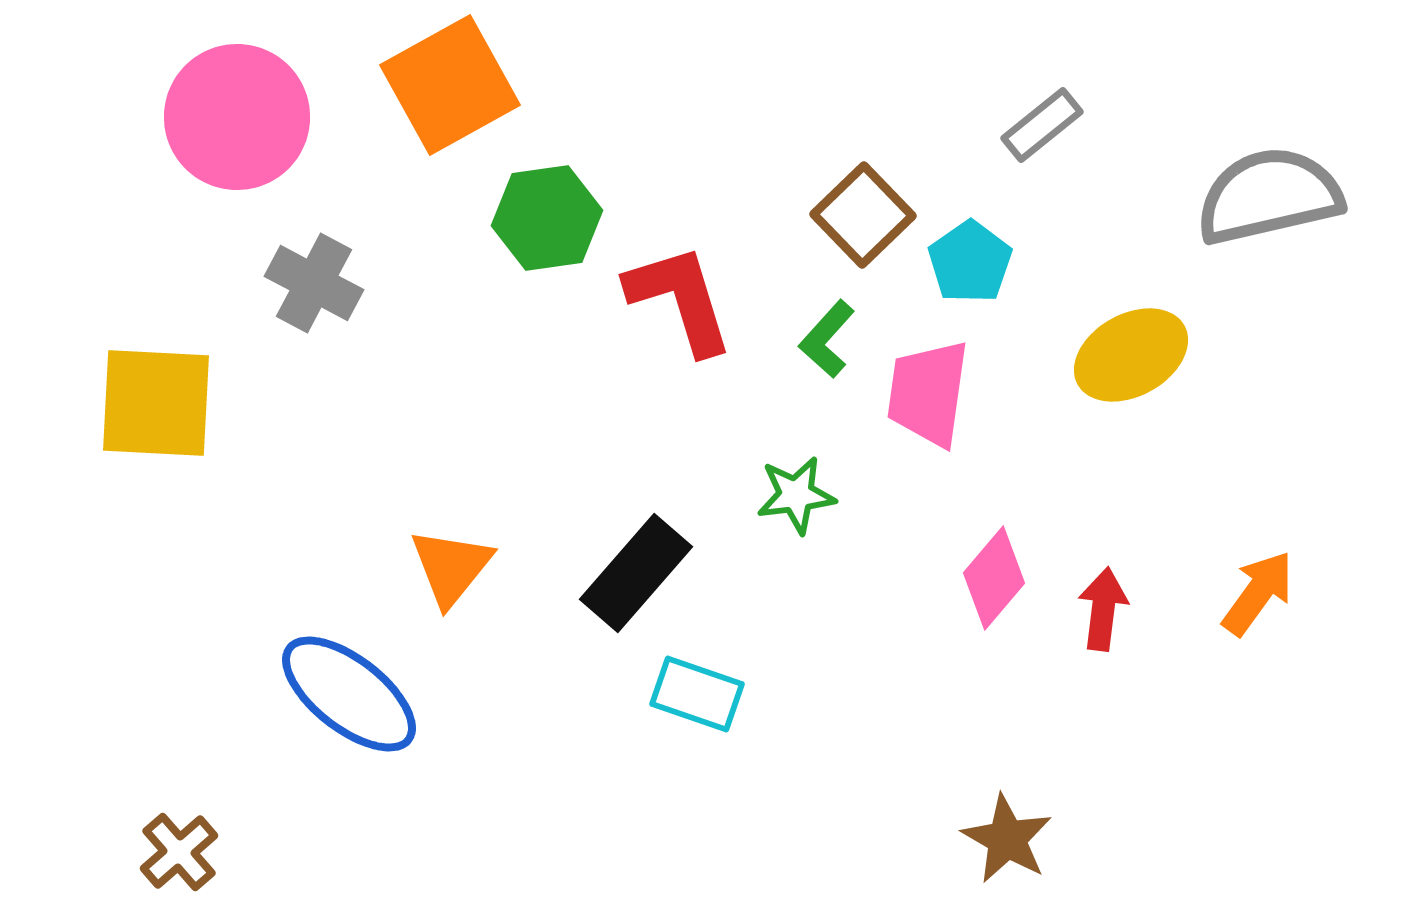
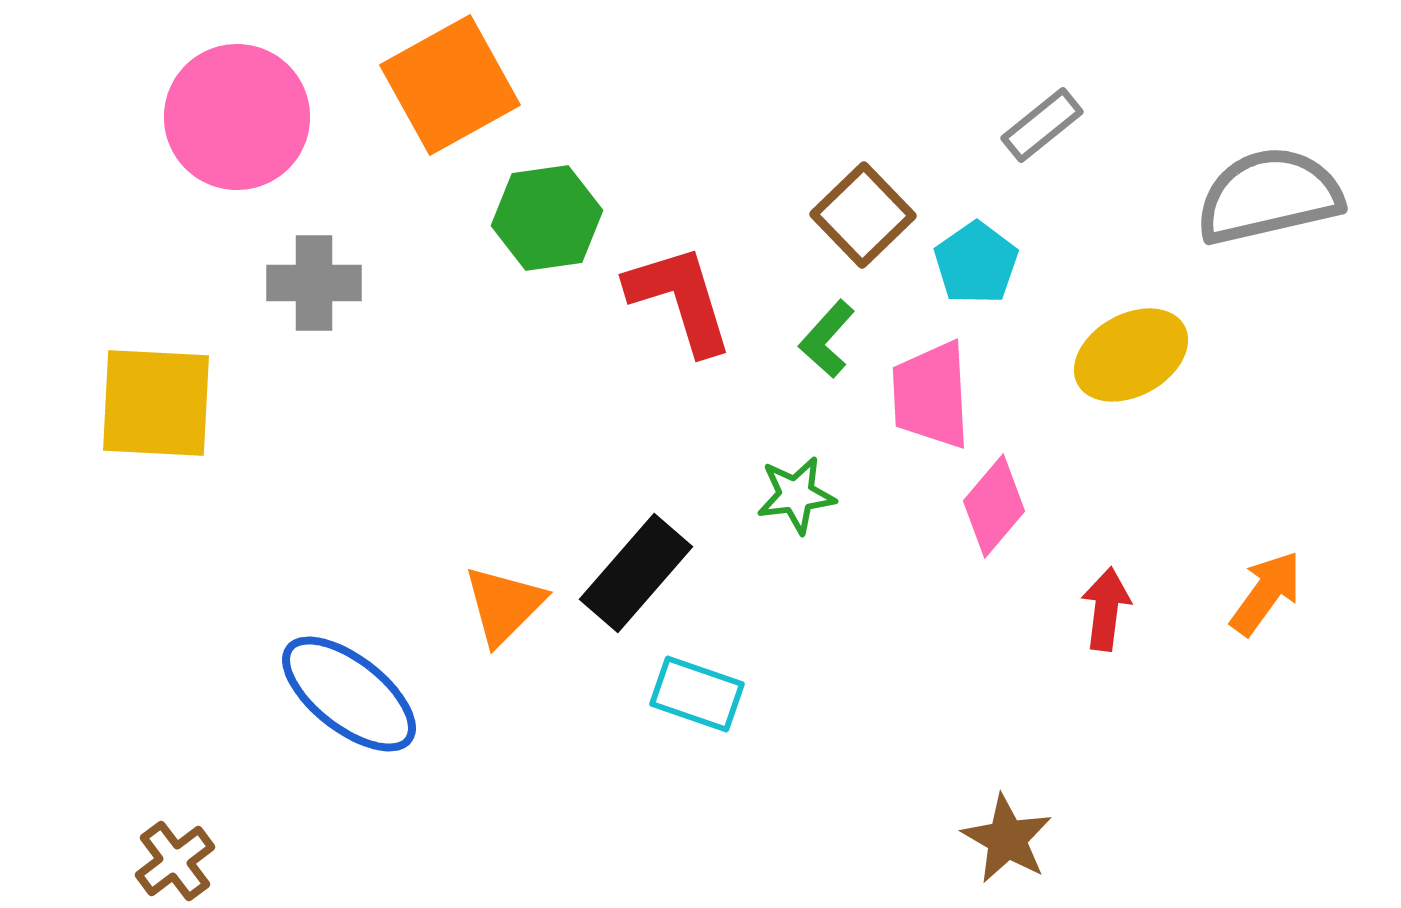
cyan pentagon: moved 6 px right, 1 px down
gray cross: rotated 28 degrees counterclockwise
pink trapezoid: moved 3 px right, 2 px down; rotated 11 degrees counterclockwise
orange triangle: moved 53 px right, 38 px down; rotated 6 degrees clockwise
pink diamond: moved 72 px up
orange arrow: moved 8 px right
red arrow: moved 3 px right
brown cross: moved 4 px left, 9 px down; rotated 4 degrees clockwise
